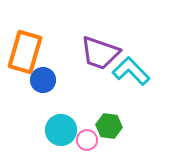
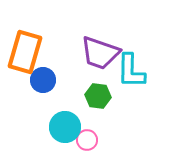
cyan L-shape: rotated 135 degrees counterclockwise
green hexagon: moved 11 px left, 30 px up
cyan circle: moved 4 px right, 3 px up
